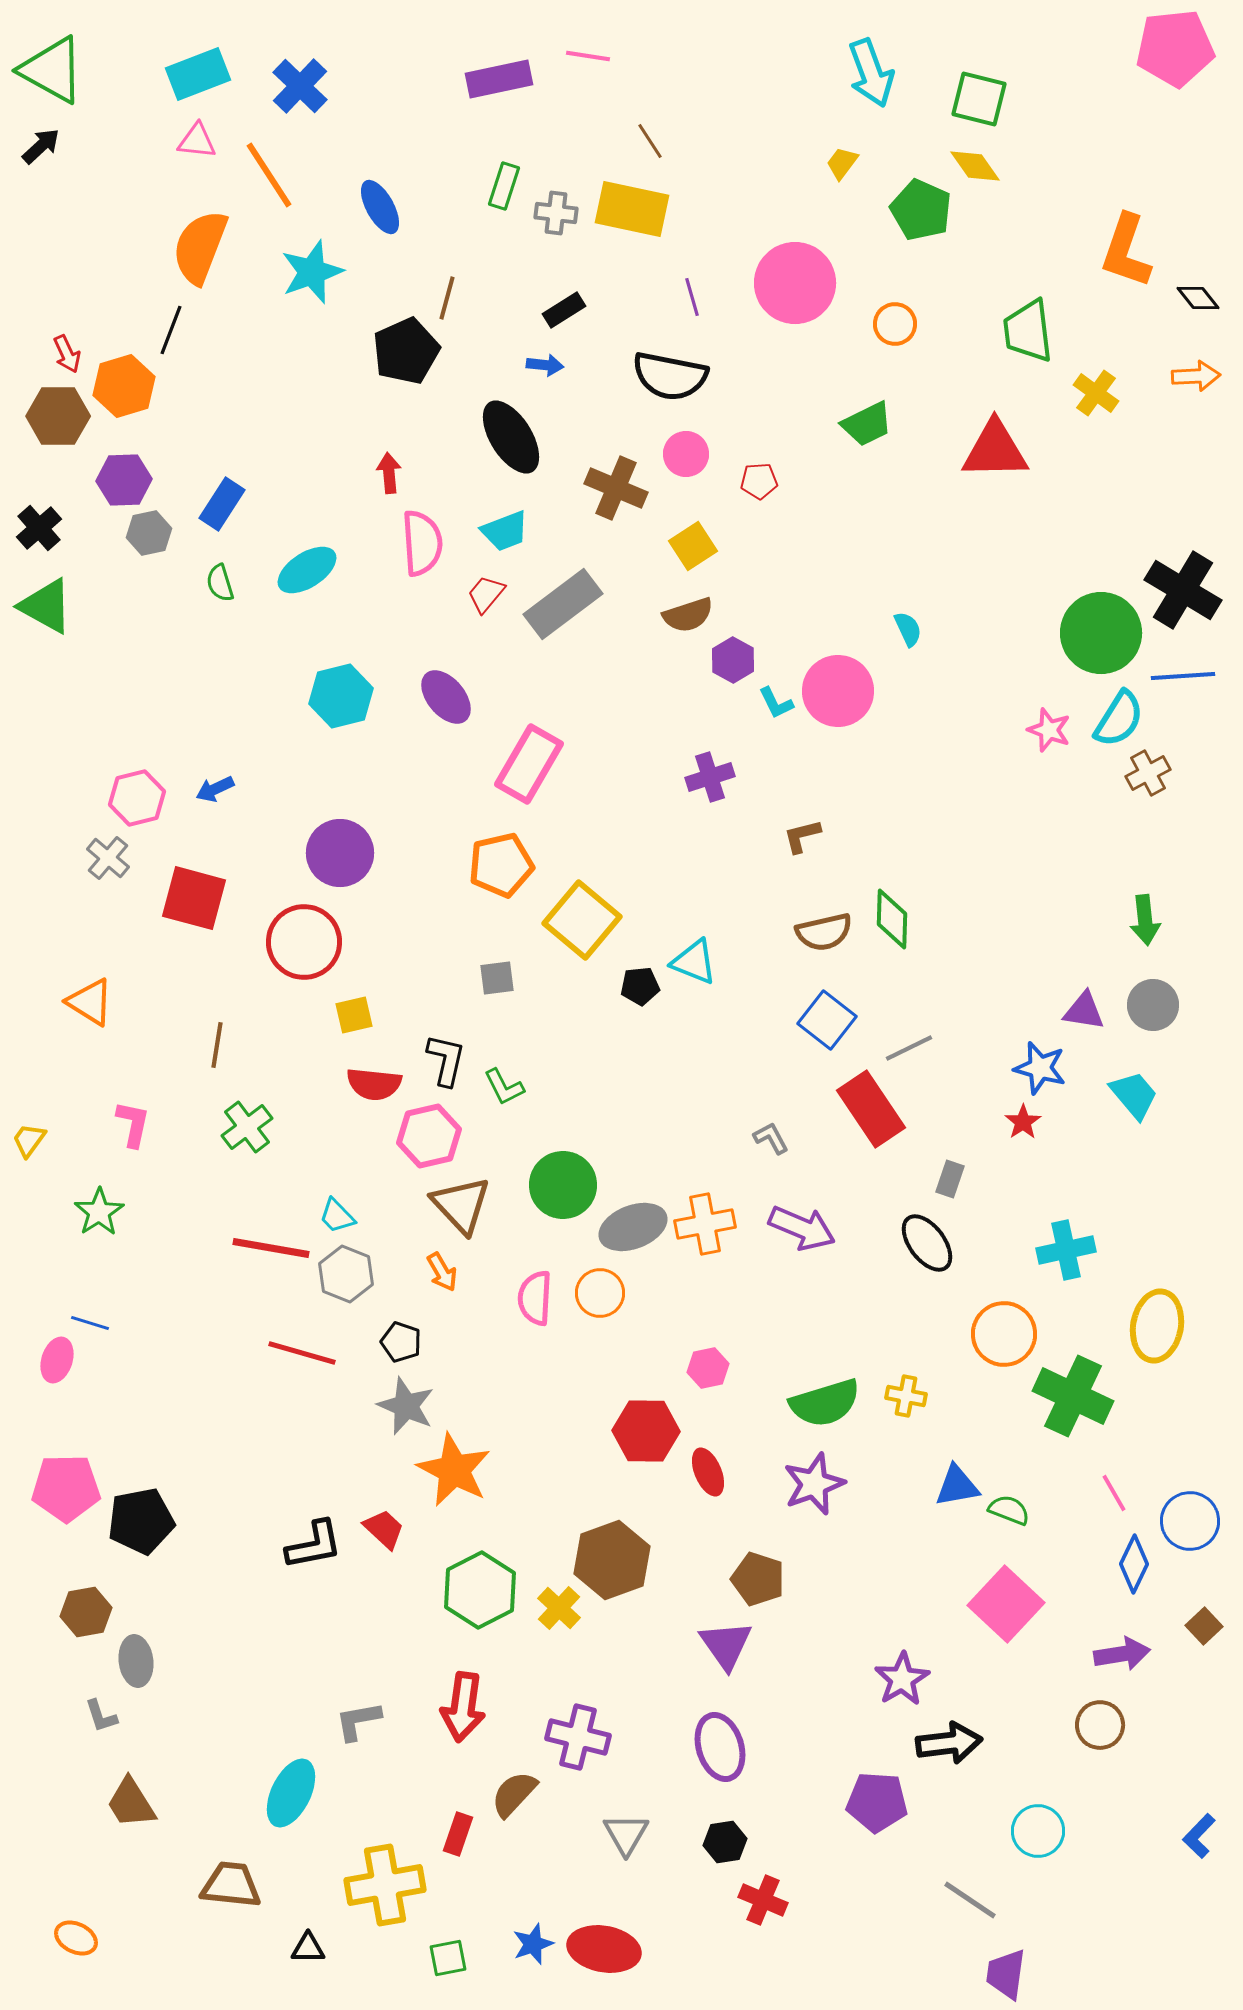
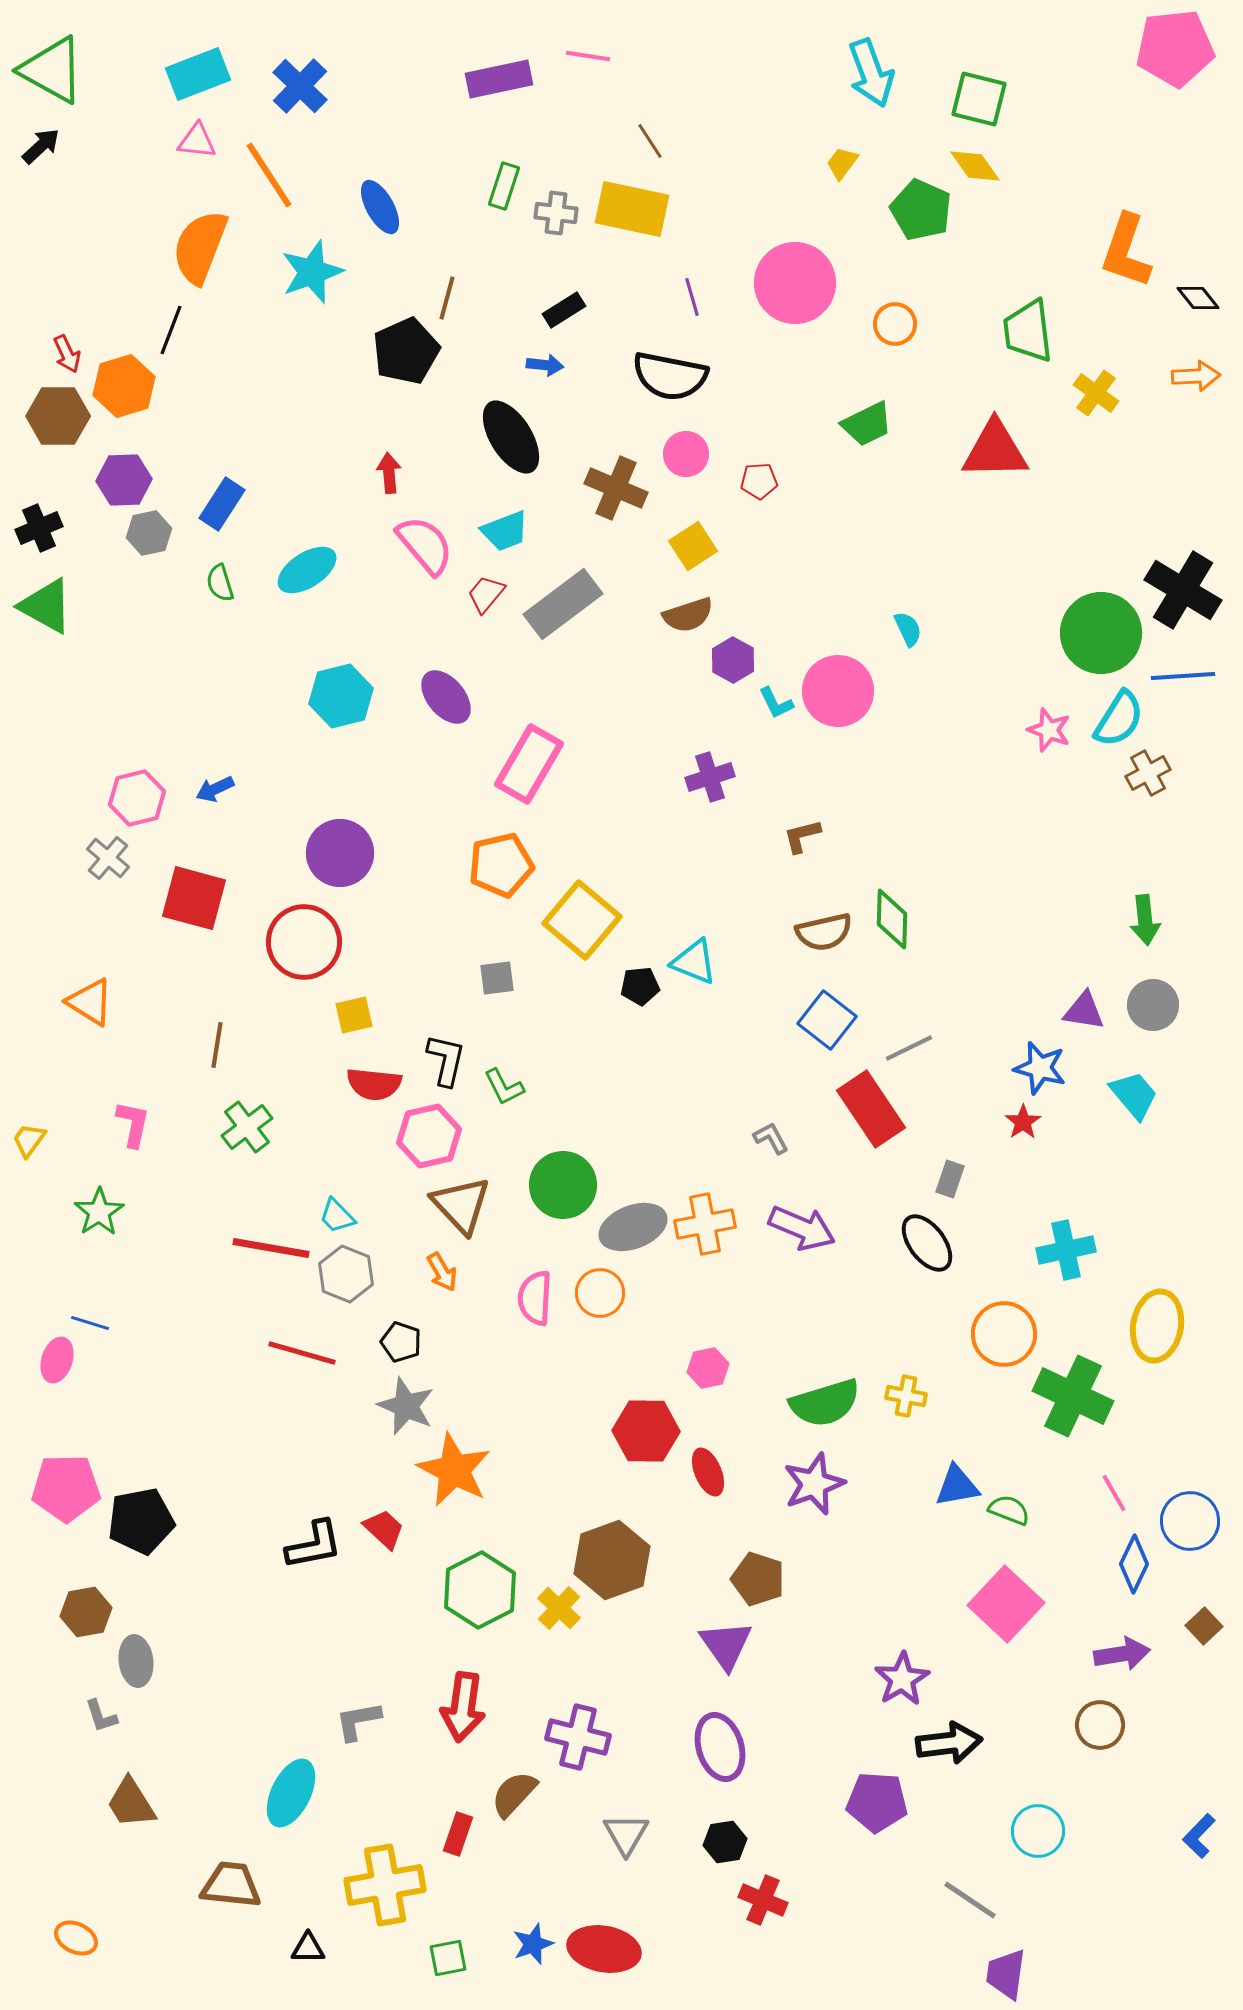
black cross at (39, 528): rotated 18 degrees clockwise
pink semicircle at (422, 543): moved 3 px right, 2 px down; rotated 36 degrees counterclockwise
